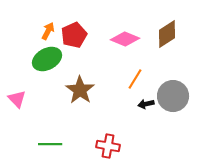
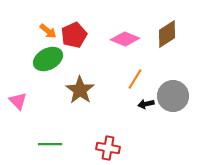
orange arrow: rotated 102 degrees clockwise
green ellipse: moved 1 px right
pink triangle: moved 1 px right, 2 px down
red cross: moved 2 px down
